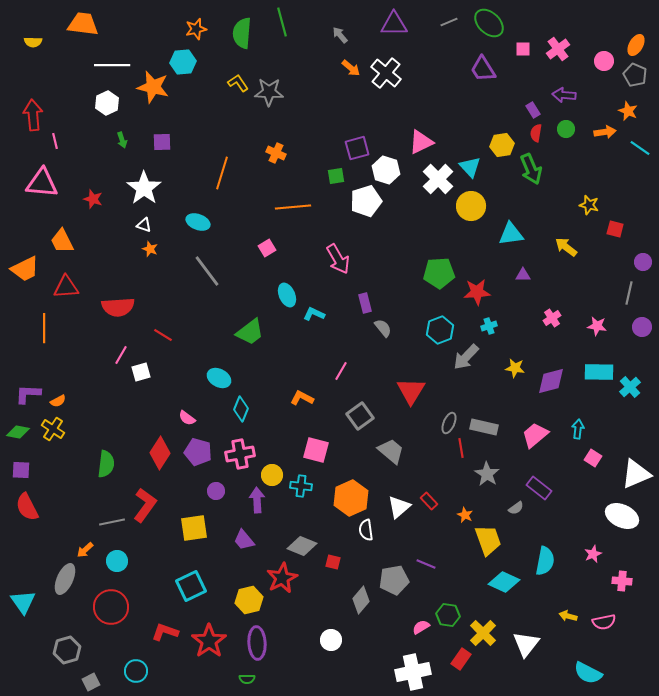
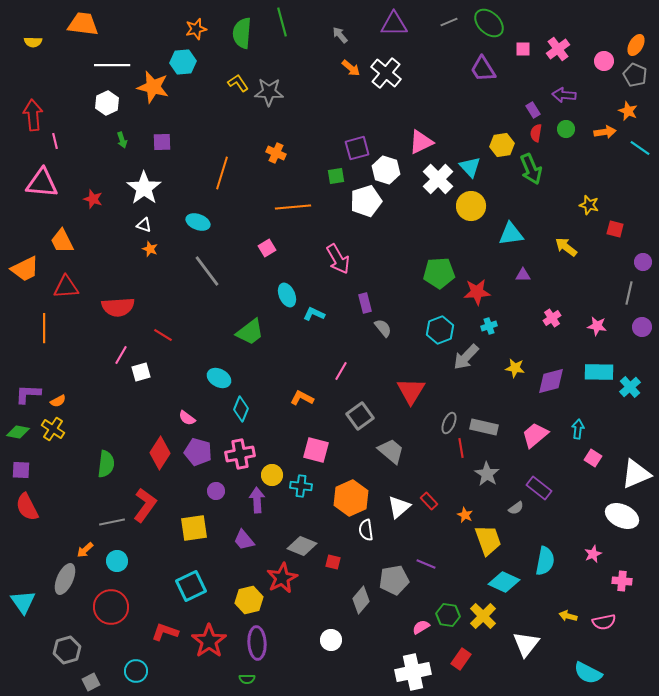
yellow cross at (483, 633): moved 17 px up
